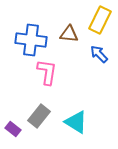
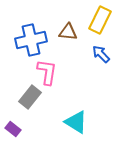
brown triangle: moved 1 px left, 2 px up
blue cross: rotated 20 degrees counterclockwise
blue arrow: moved 2 px right
gray rectangle: moved 9 px left, 19 px up
